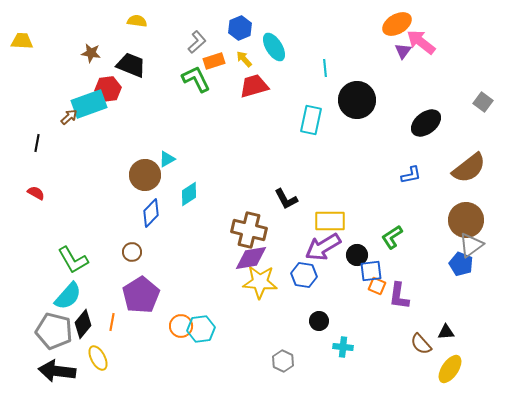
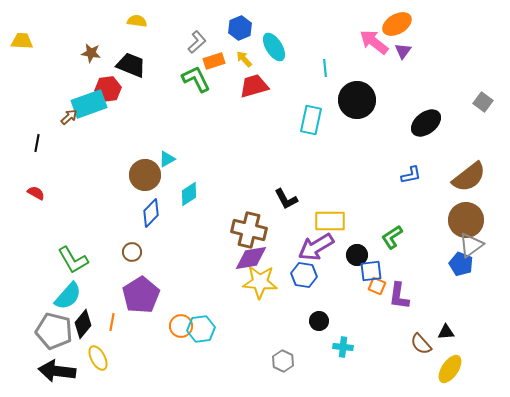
pink arrow at (421, 42): moved 47 px left
brown semicircle at (469, 168): moved 9 px down
purple arrow at (323, 247): moved 7 px left
